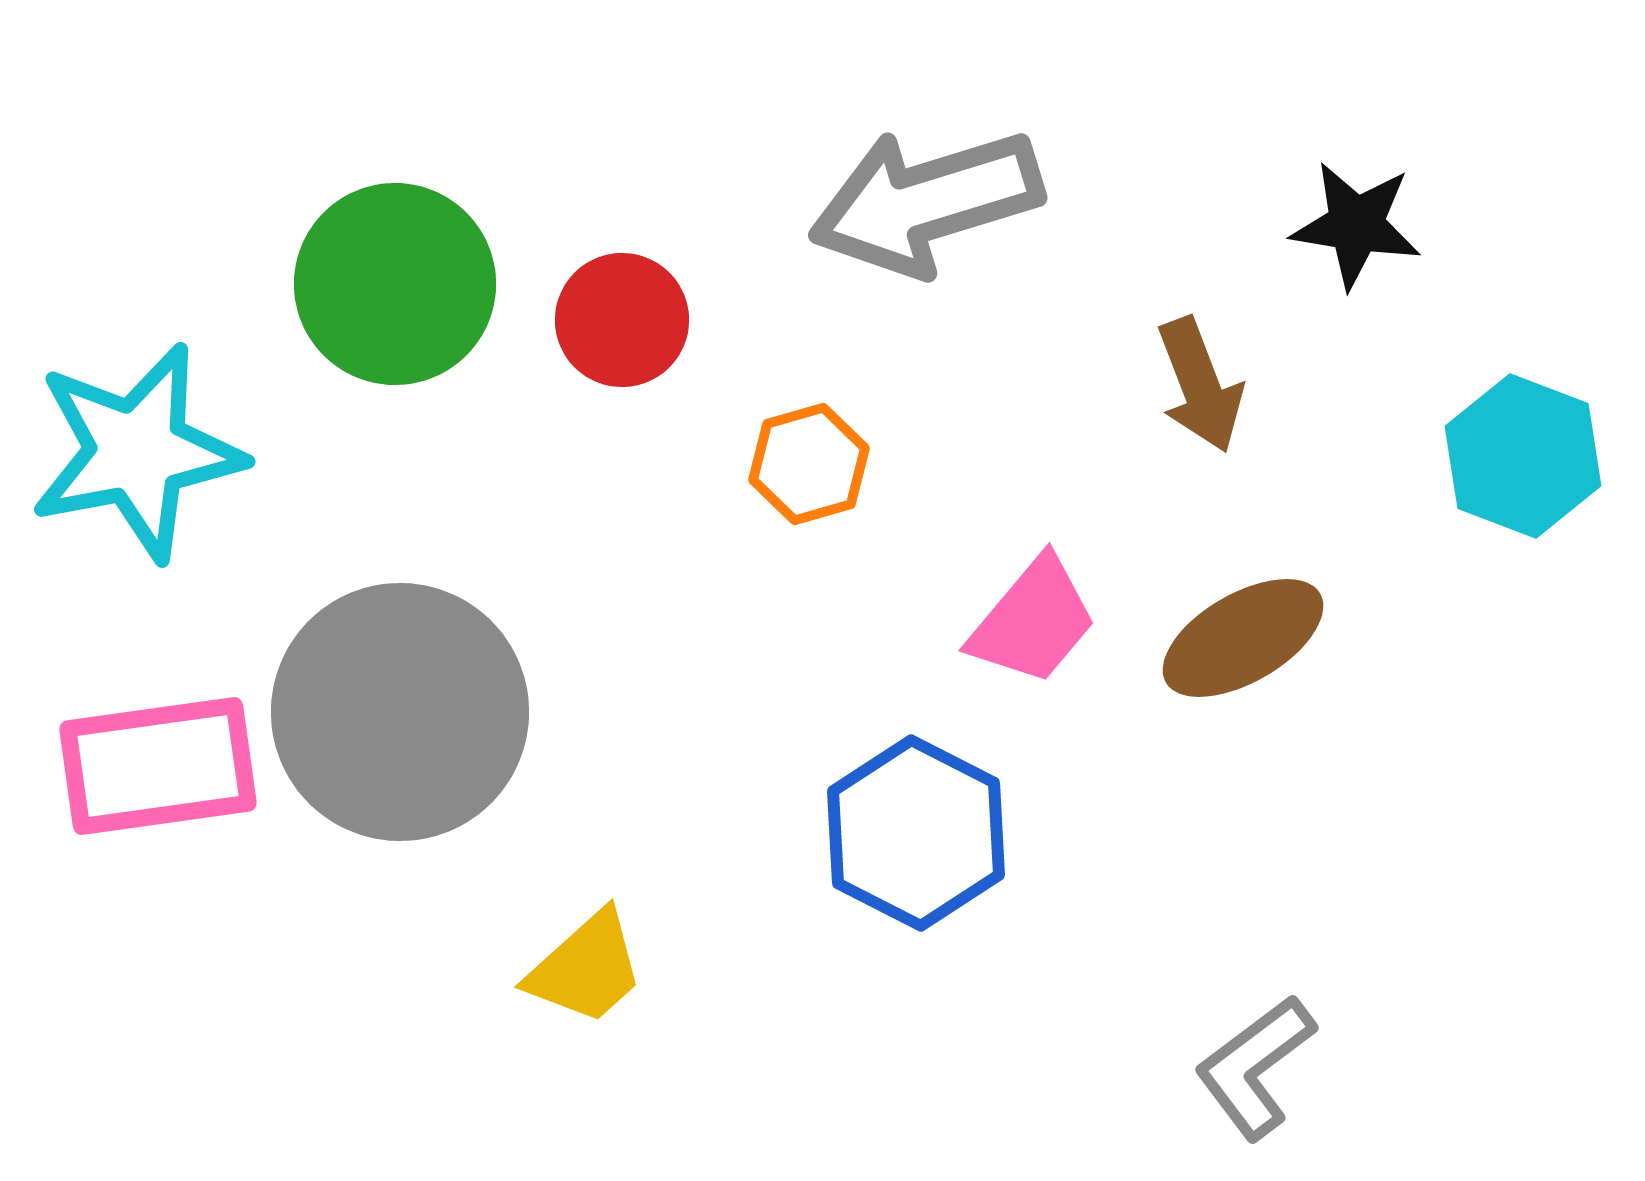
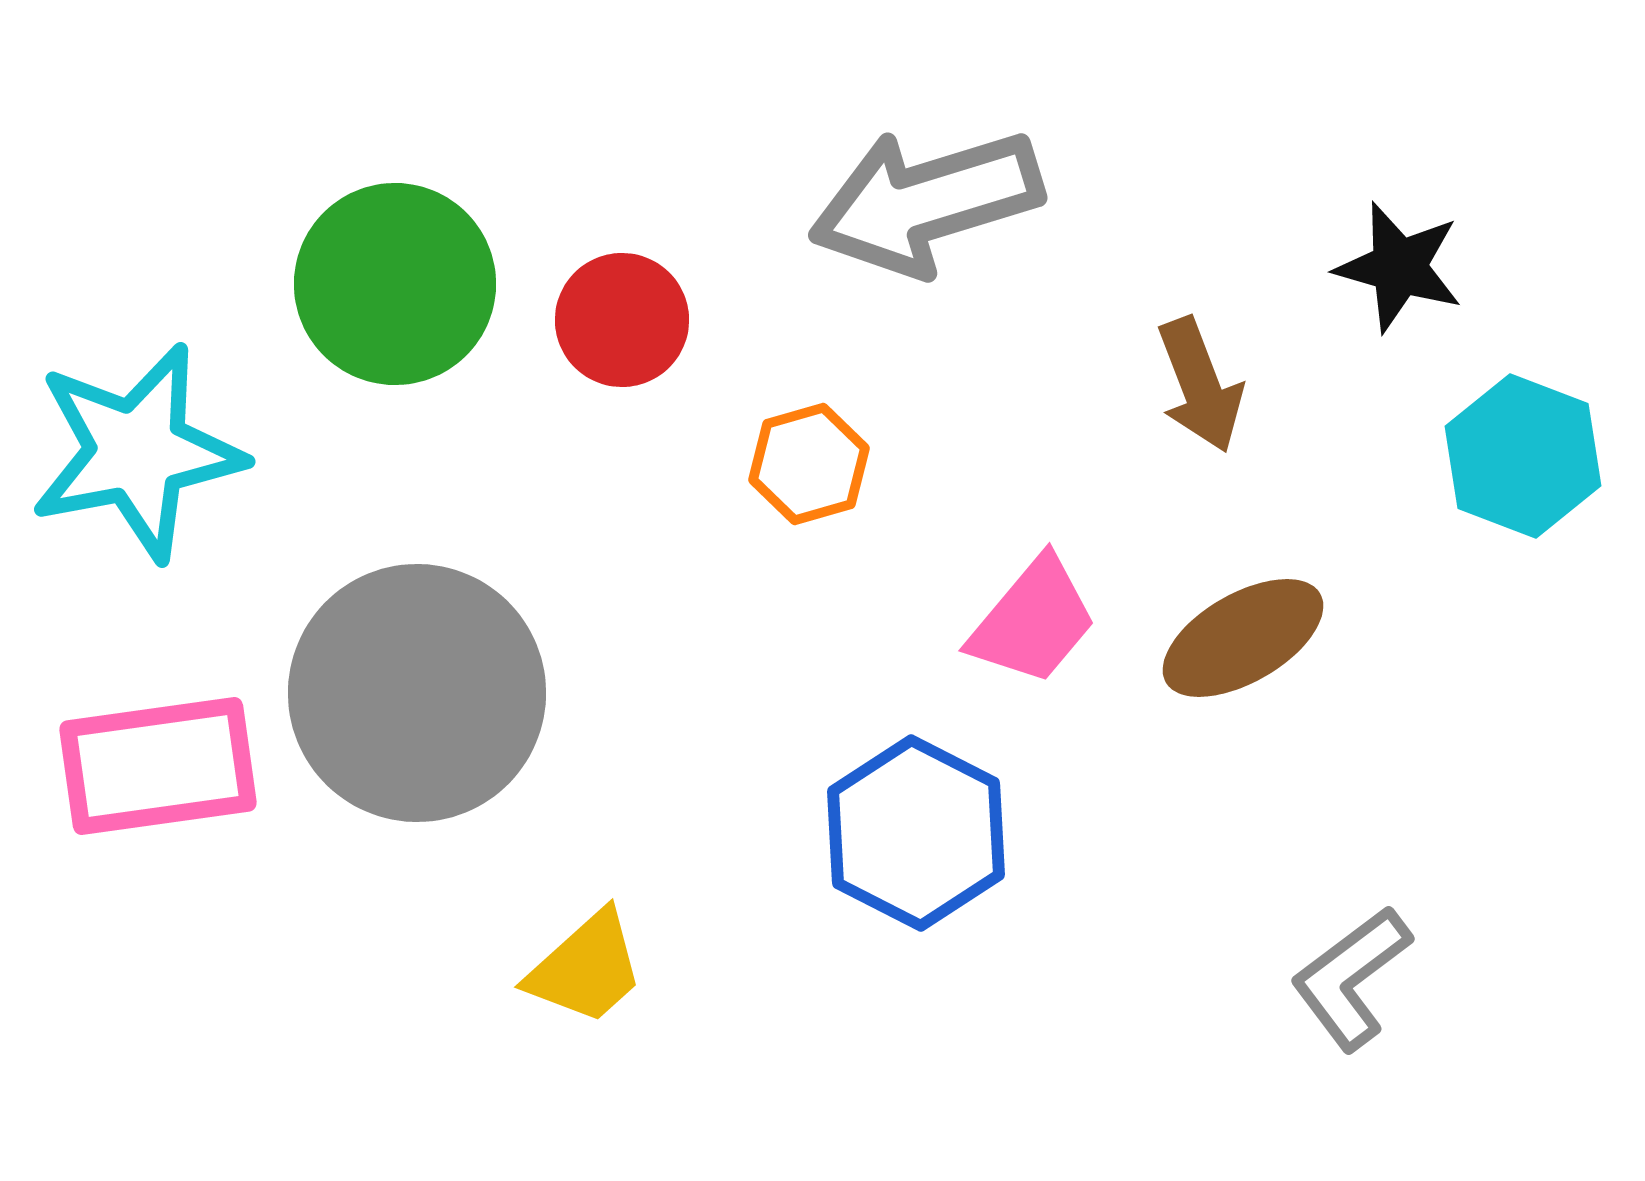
black star: moved 43 px right, 42 px down; rotated 7 degrees clockwise
gray circle: moved 17 px right, 19 px up
gray L-shape: moved 96 px right, 89 px up
